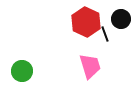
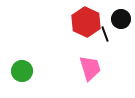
pink trapezoid: moved 2 px down
